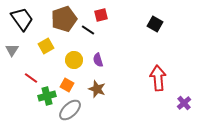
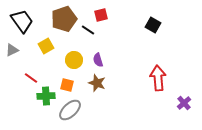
black trapezoid: moved 2 px down
black square: moved 2 px left, 1 px down
gray triangle: rotated 32 degrees clockwise
orange square: rotated 16 degrees counterclockwise
brown star: moved 6 px up
green cross: moved 1 px left; rotated 12 degrees clockwise
